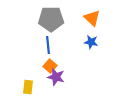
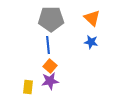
purple star: moved 6 px left, 4 px down; rotated 24 degrees counterclockwise
